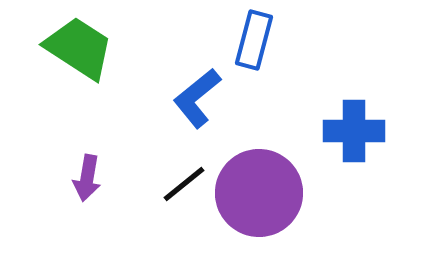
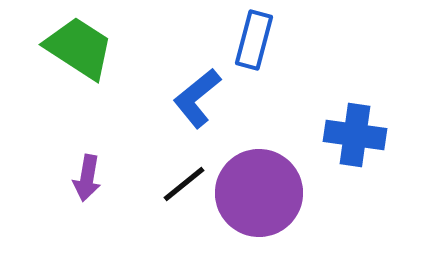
blue cross: moved 1 px right, 4 px down; rotated 8 degrees clockwise
